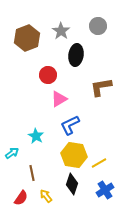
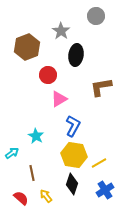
gray circle: moved 2 px left, 10 px up
brown hexagon: moved 9 px down
blue L-shape: moved 3 px right, 1 px down; rotated 145 degrees clockwise
red semicircle: rotated 84 degrees counterclockwise
